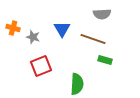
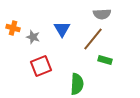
brown line: rotated 70 degrees counterclockwise
